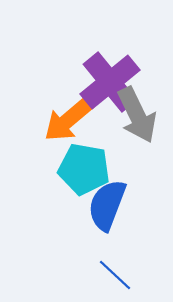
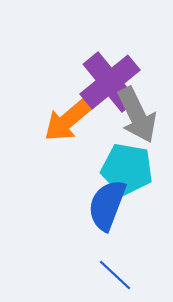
cyan pentagon: moved 43 px right
